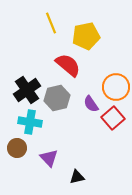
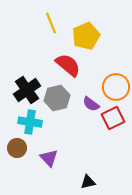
yellow pentagon: rotated 12 degrees counterclockwise
purple semicircle: rotated 18 degrees counterclockwise
red square: rotated 15 degrees clockwise
black triangle: moved 11 px right, 5 px down
